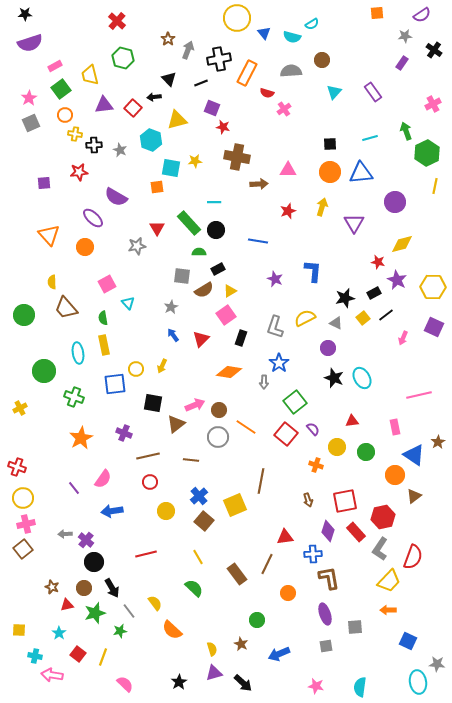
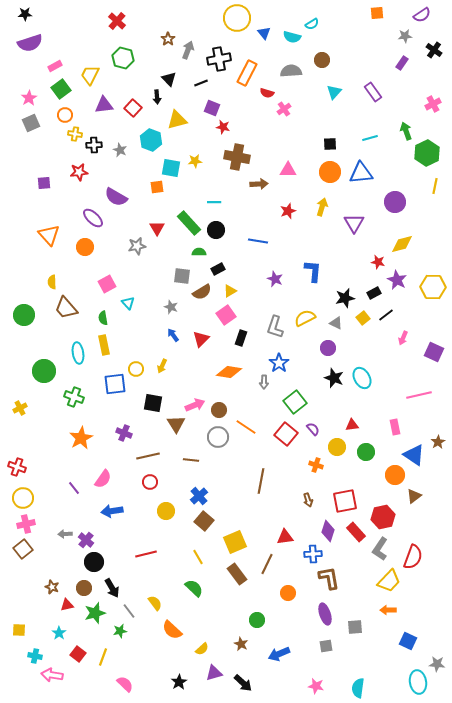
yellow trapezoid at (90, 75): rotated 40 degrees clockwise
black arrow at (154, 97): moved 3 px right; rotated 88 degrees counterclockwise
brown semicircle at (204, 290): moved 2 px left, 2 px down
gray star at (171, 307): rotated 24 degrees counterclockwise
purple square at (434, 327): moved 25 px down
red triangle at (352, 421): moved 4 px down
brown triangle at (176, 424): rotated 24 degrees counterclockwise
yellow square at (235, 505): moved 37 px down
yellow semicircle at (212, 649): moved 10 px left; rotated 64 degrees clockwise
cyan semicircle at (360, 687): moved 2 px left, 1 px down
